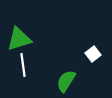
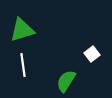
green triangle: moved 3 px right, 9 px up
white square: moved 1 px left
